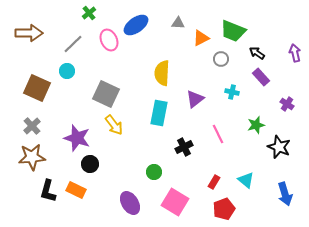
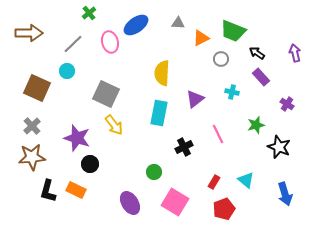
pink ellipse: moved 1 px right, 2 px down; rotated 10 degrees clockwise
